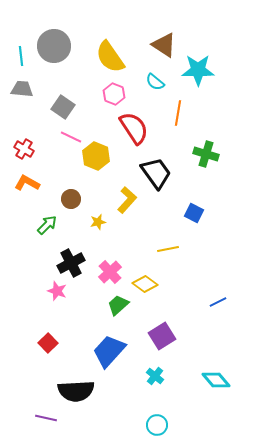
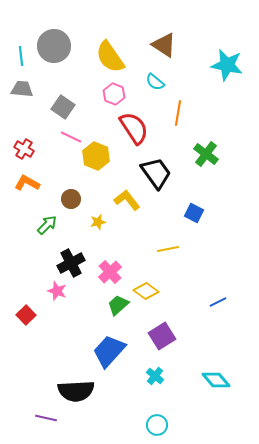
cyan star: moved 29 px right, 5 px up; rotated 12 degrees clockwise
green cross: rotated 20 degrees clockwise
yellow L-shape: rotated 80 degrees counterclockwise
yellow diamond: moved 1 px right, 7 px down
red square: moved 22 px left, 28 px up
